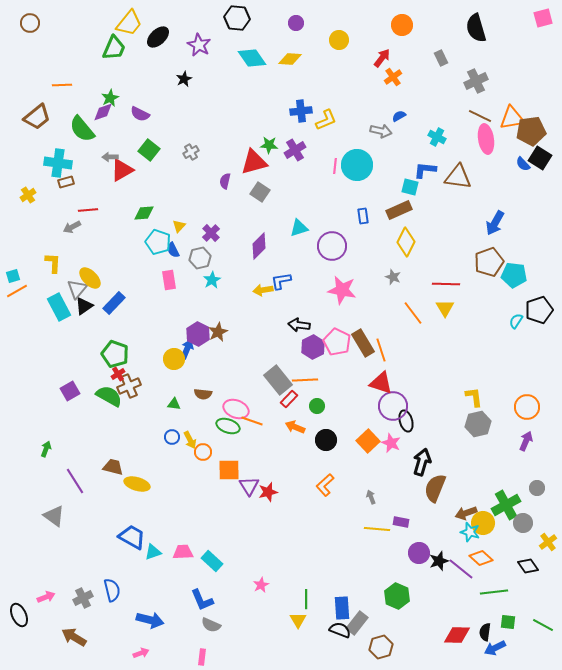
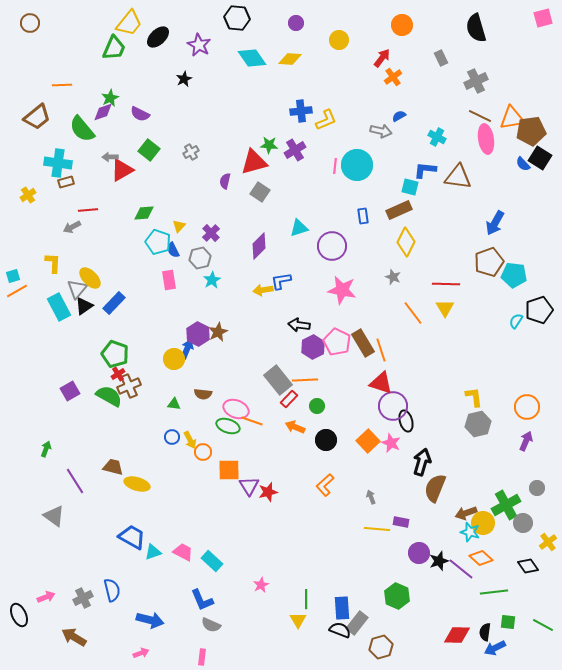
pink trapezoid at (183, 552): rotated 30 degrees clockwise
